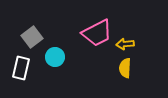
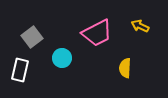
yellow arrow: moved 15 px right, 18 px up; rotated 30 degrees clockwise
cyan circle: moved 7 px right, 1 px down
white rectangle: moved 1 px left, 2 px down
